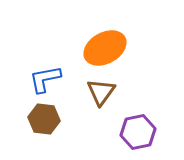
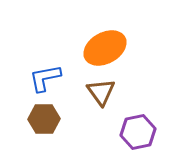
blue L-shape: moved 1 px up
brown triangle: rotated 12 degrees counterclockwise
brown hexagon: rotated 8 degrees counterclockwise
